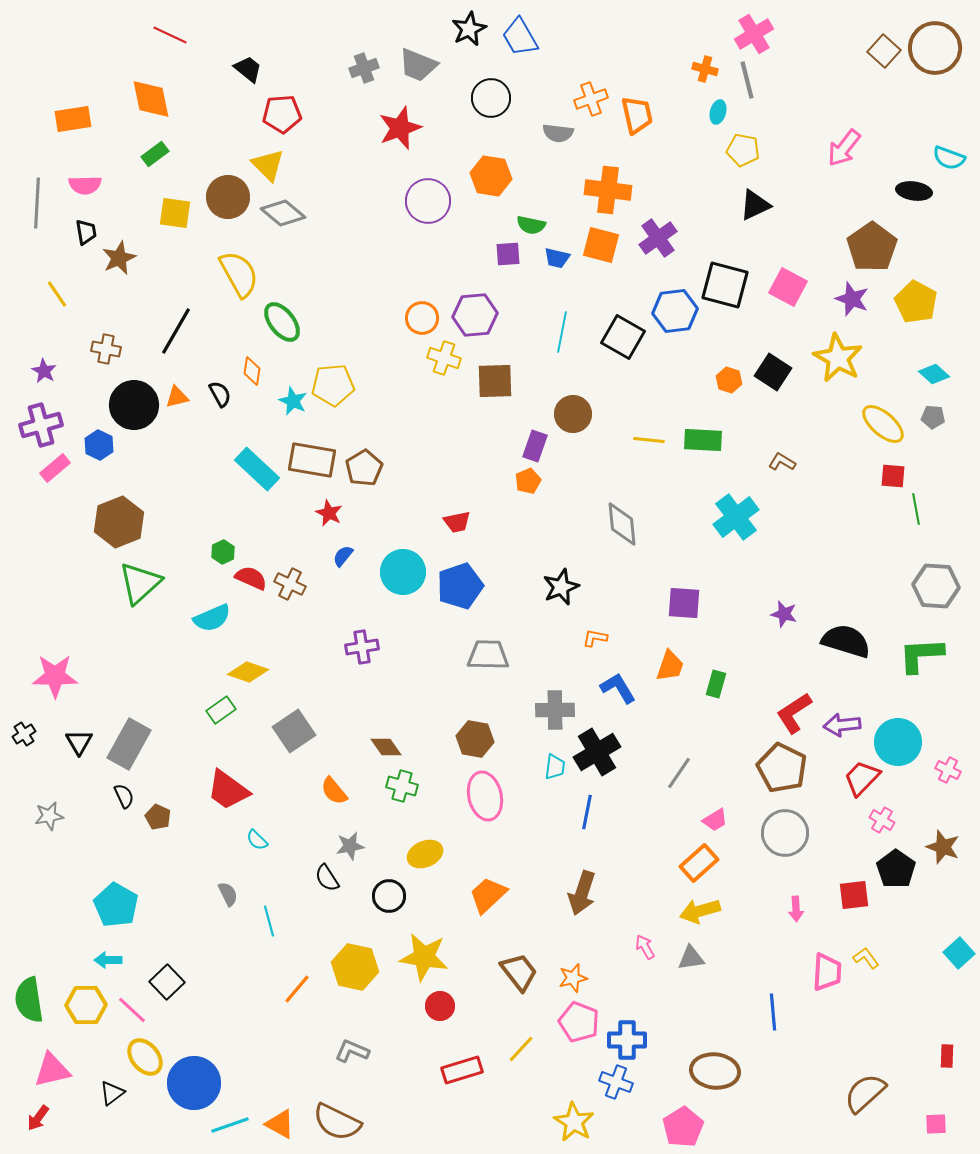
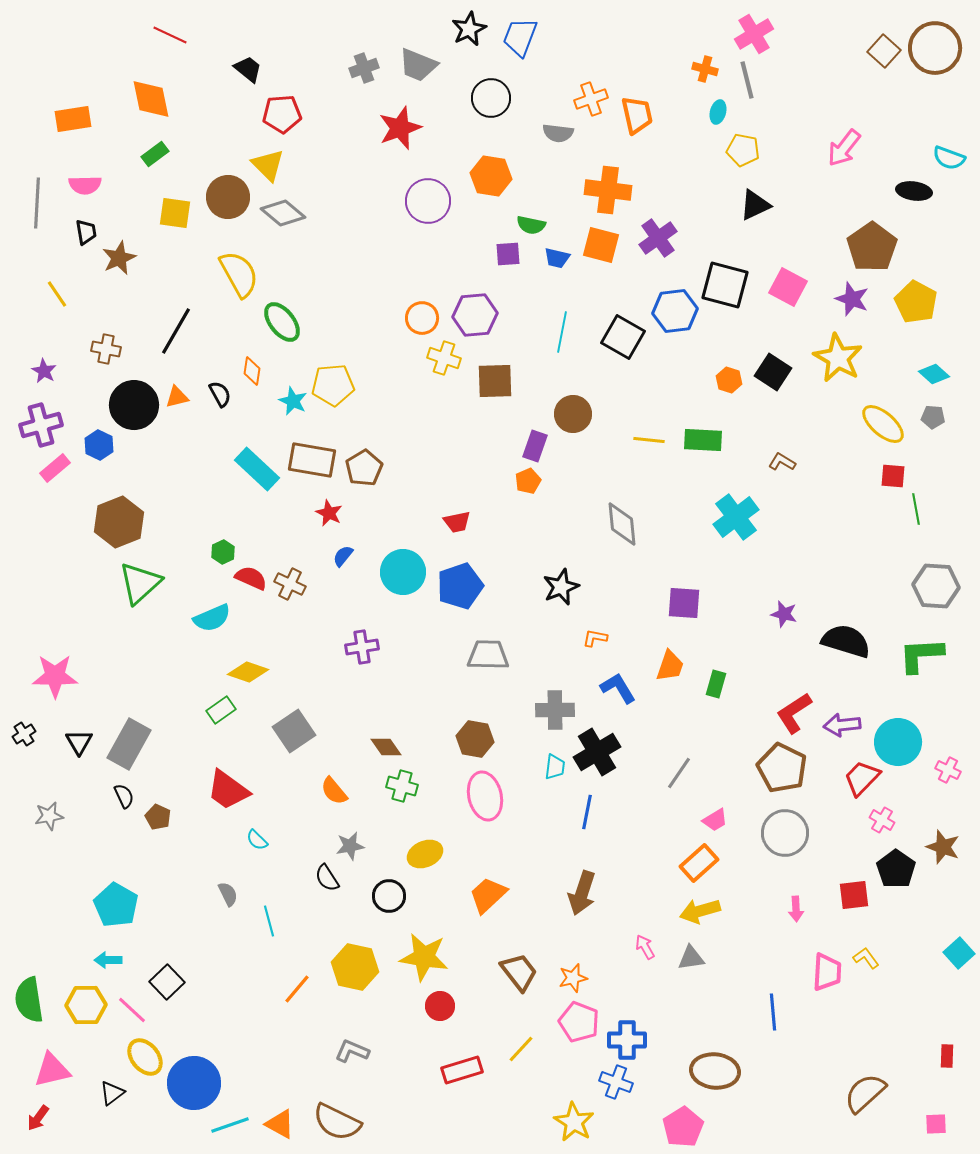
blue trapezoid at (520, 37): rotated 51 degrees clockwise
